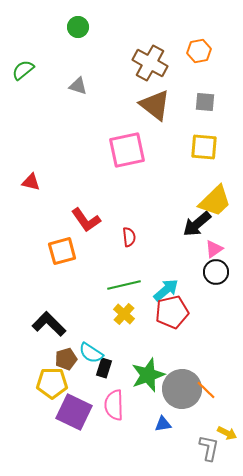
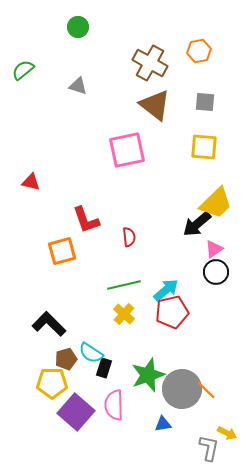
yellow trapezoid: moved 1 px right, 2 px down
red L-shape: rotated 16 degrees clockwise
purple square: moved 2 px right; rotated 15 degrees clockwise
